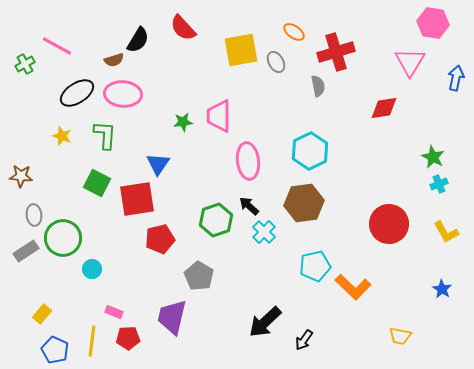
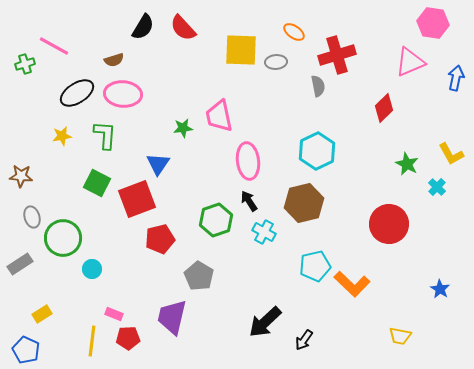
black semicircle at (138, 40): moved 5 px right, 13 px up
pink line at (57, 46): moved 3 px left
yellow square at (241, 50): rotated 12 degrees clockwise
red cross at (336, 52): moved 1 px right, 3 px down
gray ellipse at (276, 62): rotated 65 degrees counterclockwise
pink triangle at (410, 62): rotated 36 degrees clockwise
green cross at (25, 64): rotated 12 degrees clockwise
red diamond at (384, 108): rotated 36 degrees counterclockwise
pink trapezoid at (219, 116): rotated 12 degrees counterclockwise
green star at (183, 122): moved 6 px down
yellow star at (62, 136): rotated 30 degrees counterclockwise
cyan hexagon at (310, 151): moved 7 px right
green star at (433, 157): moved 26 px left, 7 px down
cyan cross at (439, 184): moved 2 px left, 3 px down; rotated 24 degrees counterclockwise
red square at (137, 199): rotated 12 degrees counterclockwise
brown hexagon at (304, 203): rotated 6 degrees counterclockwise
black arrow at (249, 206): moved 5 px up; rotated 15 degrees clockwise
gray ellipse at (34, 215): moved 2 px left, 2 px down; rotated 10 degrees counterclockwise
cyan cross at (264, 232): rotated 15 degrees counterclockwise
yellow L-shape at (446, 232): moved 5 px right, 78 px up
gray rectangle at (26, 251): moved 6 px left, 13 px down
orange L-shape at (353, 287): moved 1 px left, 3 px up
blue star at (442, 289): moved 2 px left
pink rectangle at (114, 312): moved 2 px down
yellow rectangle at (42, 314): rotated 18 degrees clockwise
blue pentagon at (55, 350): moved 29 px left
